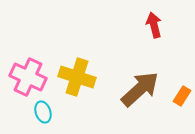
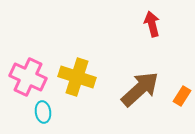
red arrow: moved 2 px left, 1 px up
cyan ellipse: rotated 10 degrees clockwise
